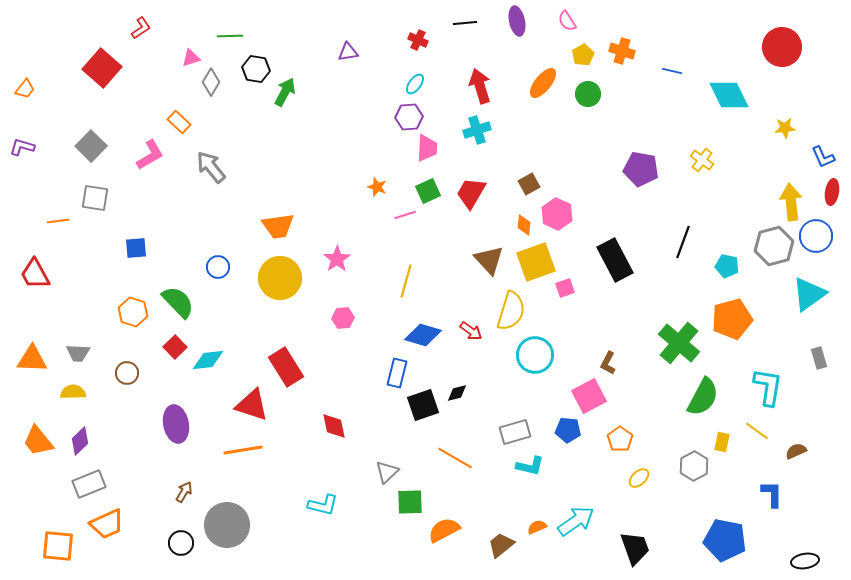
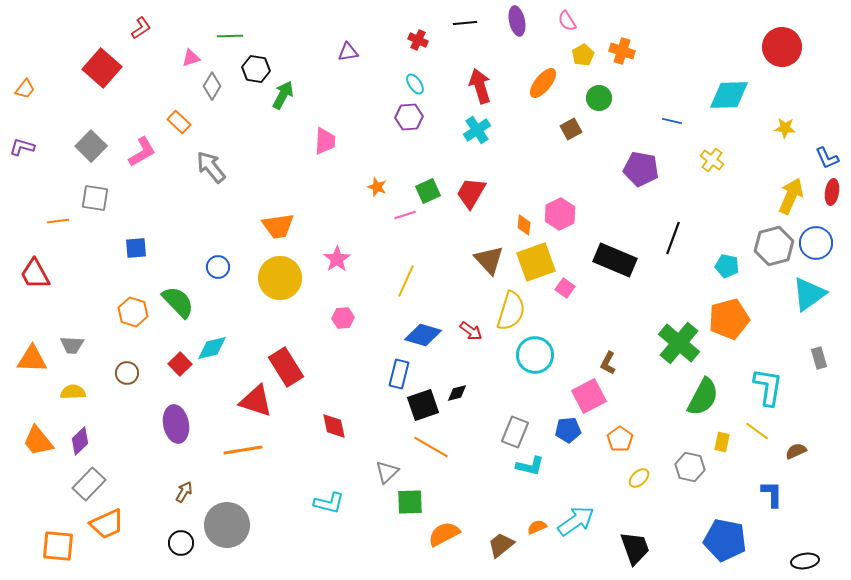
blue line at (672, 71): moved 50 px down
gray diamond at (211, 82): moved 1 px right, 4 px down
cyan ellipse at (415, 84): rotated 70 degrees counterclockwise
green arrow at (285, 92): moved 2 px left, 3 px down
green circle at (588, 94): moved 11 px right, 4 px down
cyan diamond at (729, 95): rotated 66 degrees counterclockwise
yellow star at (785, 128): rotated 10 degrees clockwise
cyan cross at (477, 130): rotated 16 degrees counterclockwise
pink trapezoid at (427, 148): moved 102 px left, 7 px up
pink L-shape at (150, 155): moved 8 px left, 3 px up
blue L-shape at (823, 157): moved 4 px right, 1 px down
yellow cross at (702, 160): moved 10 px right
brown square at (529, 184): moved 42 px right, 55 px up
yellow arrow at (791, 202): moved 6 px up; rotated 30 degrees clockwise
pink hexagon at (557, 214): moved 3 px right; rotated 8 degrees clockwise
blue circle at (816, 236): moved 7 px down
black line at (683, 242): moved 10 px left, 4 px up
black rectangle at (615, 260): rotated 39 degrees counterclockwise
yellow line at (406, 281): rotated 8 degrees clockwise
pink square at (565, 288): rotated 36 degrees counterclockwise
orange pentagon at (732, 319): moved 3 px left
red square at (175, 347): moved 5 px right, 17 px down
gray trapezoid at (78, 353): moved 6 px left, 8 px up
cyan diamond at (208, 360): moved 4 px right, 12 px up; rotated 8 degrees counterclockwise
blue rectangle at (397, 373): moved 2 px right, 1 px down
red triangle at (252, 405): moved 4 px right, 4 px up
blue pentagon at (568, 430): rotated 10 degrees counterclockwise
gray rectangle at (515, 432): rotated 52 degrees counterclockwise
orange line at (455, 458): moved 24 px left, 11 px up
gray hexagon at (694, 466): moved 4 px left, 1 px down; rotated 20 degrees counterclockwise
gray rectangle at (89, 484): rotated 24 degrees counterclockwise
cyan L-shape at (323, 505): moved 6 px right, 2 px up
orange semicircle at (444, 530): moved 4 px down
